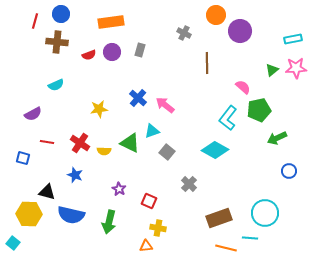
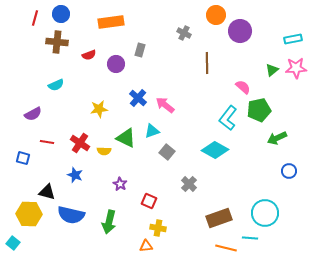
red line at (35, 21): moved 3 px up
purple circle at (112, 52): moved 4 px right, 12 px down
green triangle at (130, 143): moved 4 px left, 5 px up
purple star at (119, 189): moved 1 px right, 5 px up
